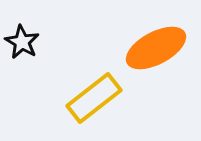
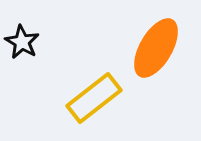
orange ellipse: rotated 32 degrees counterclockwise
